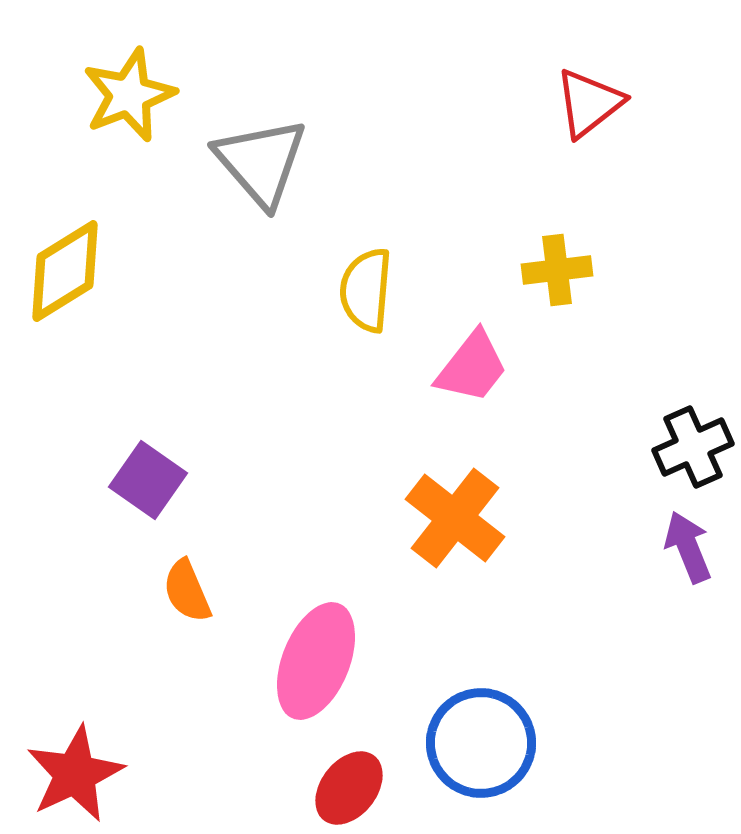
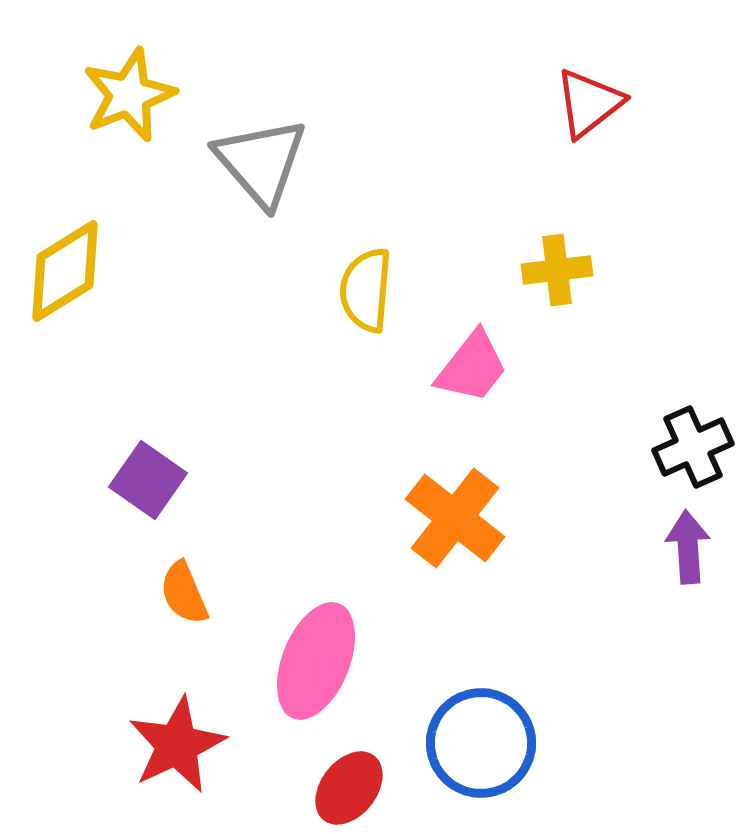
purple arrow: rotated 18 degrees clockwise
orange semicircle: moved 3 px left, 2 px down
red star: moved 102 px right, 29 px up
